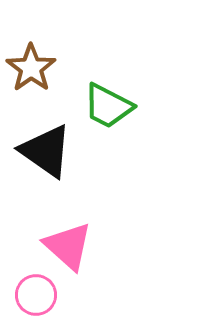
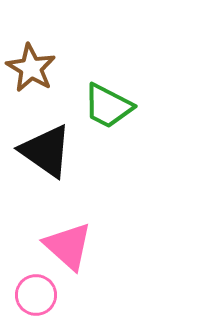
brown star: rotated 6 degrees counterclockwise
